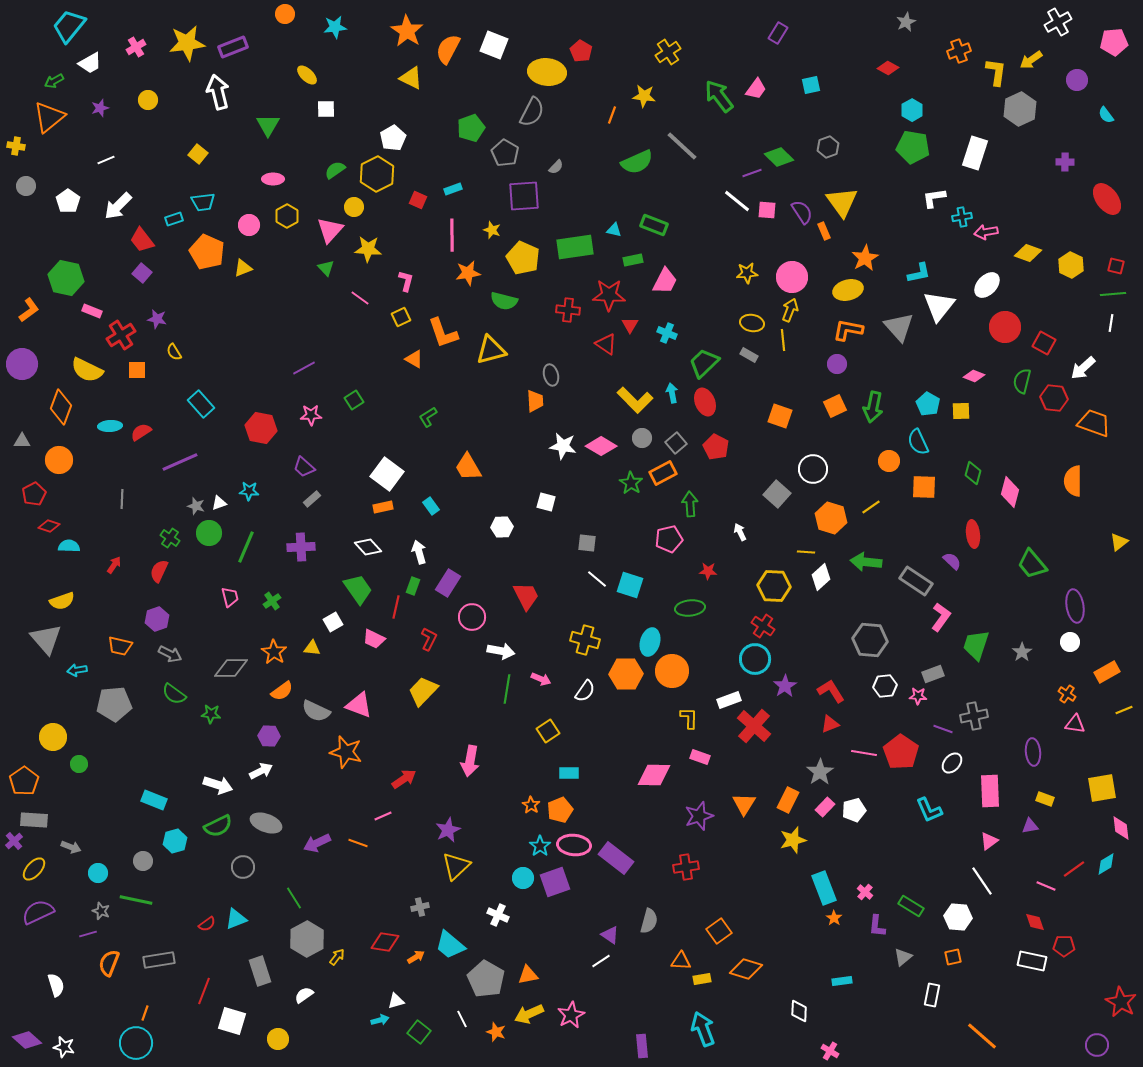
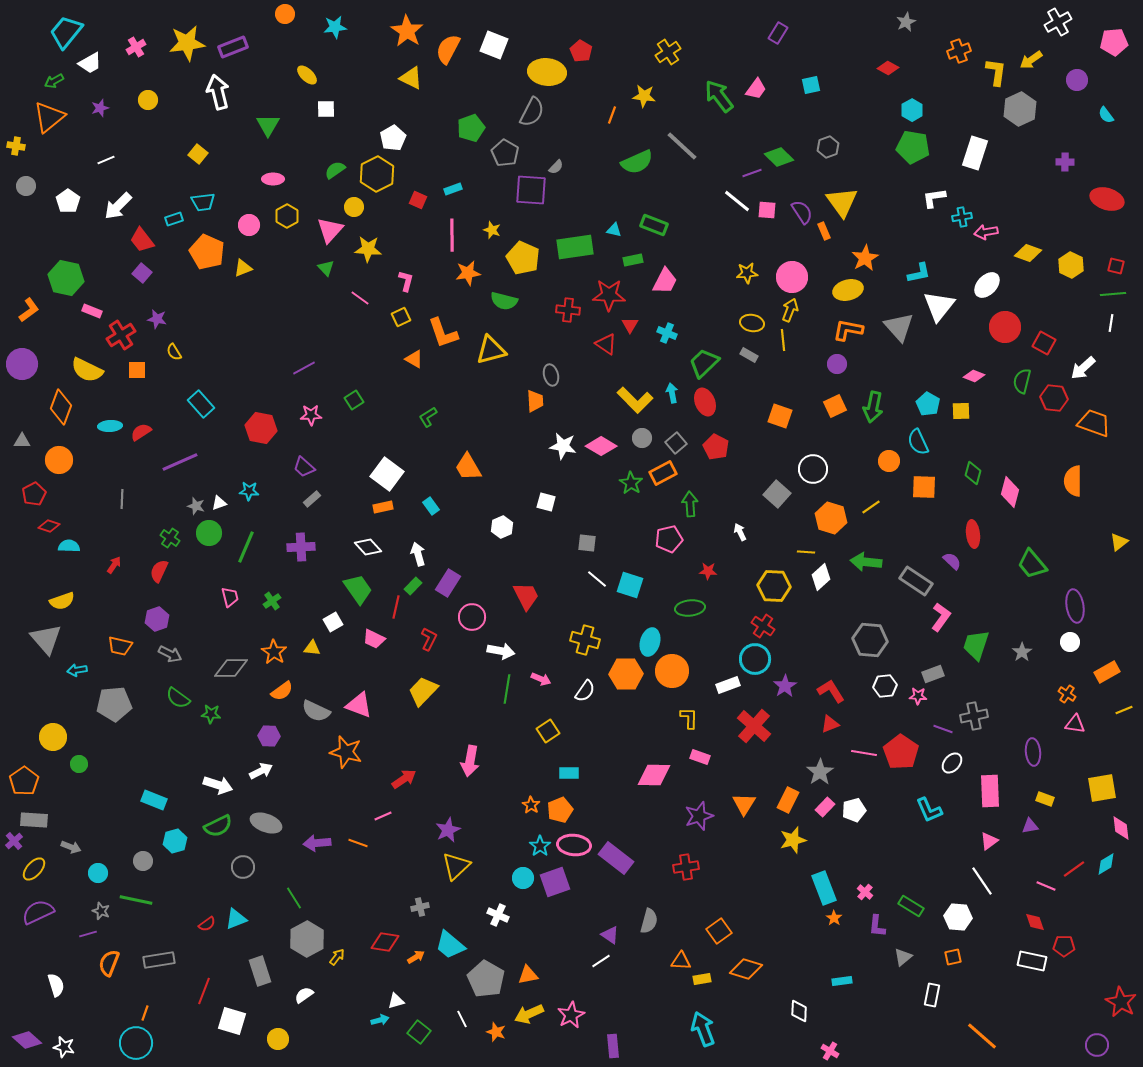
cyan trapezoid at (69, 26): moved 3 px left, 6 px down
purple square at (524, 196): moved 7 px right, 6 px up; rotated 8 degrees clockwise
red ellipse at (1107, 199): rotated 36 degrees counterclockwise
white hexagon at (502, 527): rotated 20 degrees counterclockwise
white arrow at (419, 552): moved 1 px left, 2 px down
green rectangle at (413, 586): rotated 24 degrees clockwise
green semicircle at (174, 694): moved 4 px right, 4 px down
white rectangle at (729, 700): moved 1 px left, 15 px up
purple arrow at (317, 843): rotated 20 degrees clockwise
purple rectangle at (642, 1046): moved 29 px left
